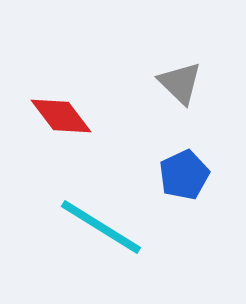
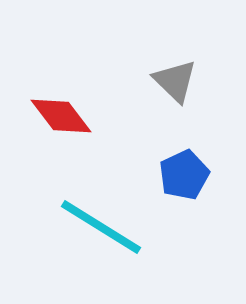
gray triangle: moved 5 px left, 2 px up
